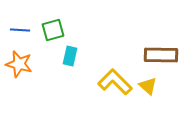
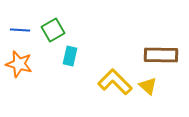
green square: rotated 15 degrees counterclockwise
